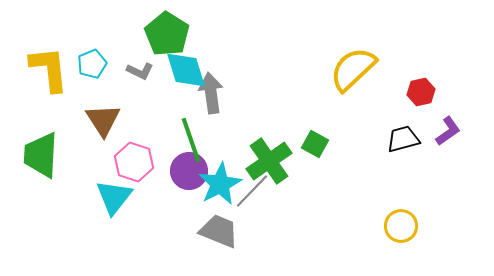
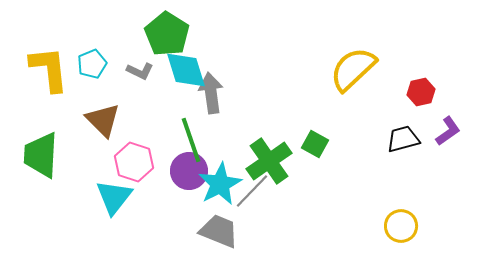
brown triangle: rotated 12 degrees counterclockwise
